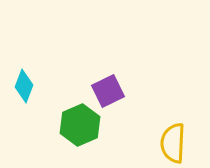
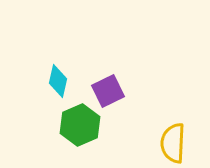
cyan diamond: moved 34 px right, 5 px up; rotated 8 degrees counterclockwise
